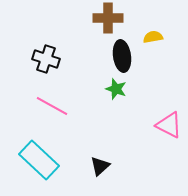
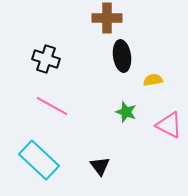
brown cross: moved 1 px left
yellow semicircle: moved 43 px down
green star: moved 10 px right, 23 px down
black triangle: rotated 25 degrees counterclockwise
